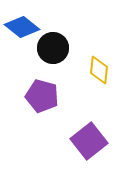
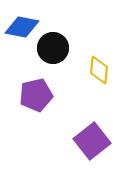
blue diamond: rotated 28 degrees counterclockwise
purple pentagon: moved 6 px left, 1 px up; rotated 28 degrees counterclockwise
purple square: moved 3 px right
